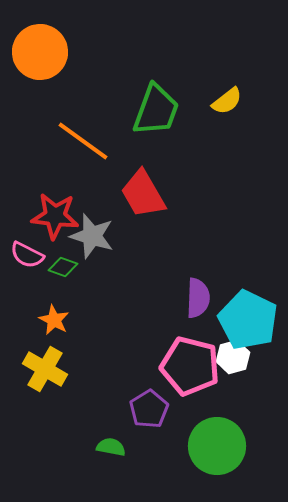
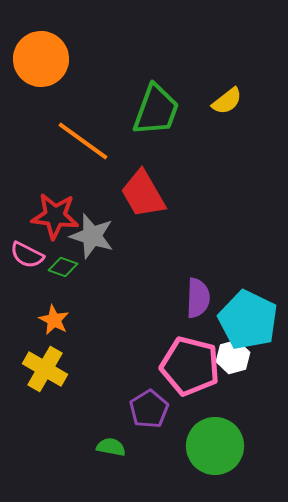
orange circle: moved 1 px right, 7 px down
green circle: moved 2 px left
